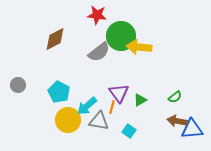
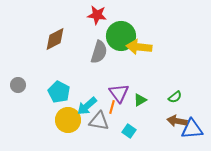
gray semicircle: rotated 35 degrees counterclockwise
